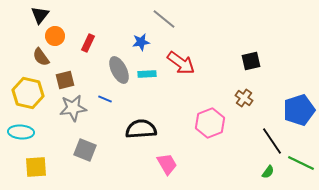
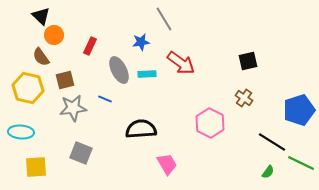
black triangle: moved 1 px right, 1 px down; rotated 24 degrees counterclockwise
gray line: rotated 20 degrees clockwise
orange circle: moved 1 px left, 1 px up
red rectangle: moved 2 px right, 3 px down
black square: moved 3 px left
yellow hexagon: moved 5 px up
pink hexagon: rotated 12 degrees counterclockwise
black line: moved 1 px down; rotated 24 degrees counterclockwise
gray square: moved 4 px left, 3 px down
